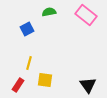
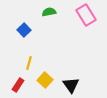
pink rectangle: rotated 20 degrees clockwise
blue square: moved 3 px left, 1 px down; rotated 16 degrees counterclockwise
yellow square: rotated 35 degrees clockwise
black triangle: moved 17 px left
